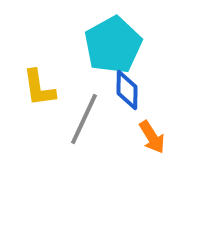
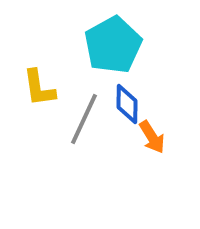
blue diamond: moved 14 px down
